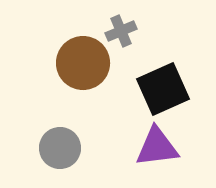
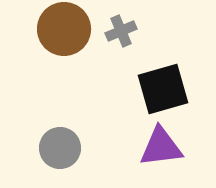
brown circle: moved 19 px left, 34 px up
black square: rotated 8 degrees clockwise
purple triangle: moved 4 px right
